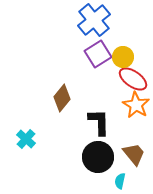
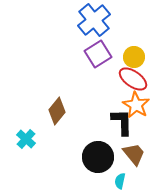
yellow circle: moved 11 px right
brown diamond: moved 5 px left, 13 px down
black L-shape: moved 23 px right
